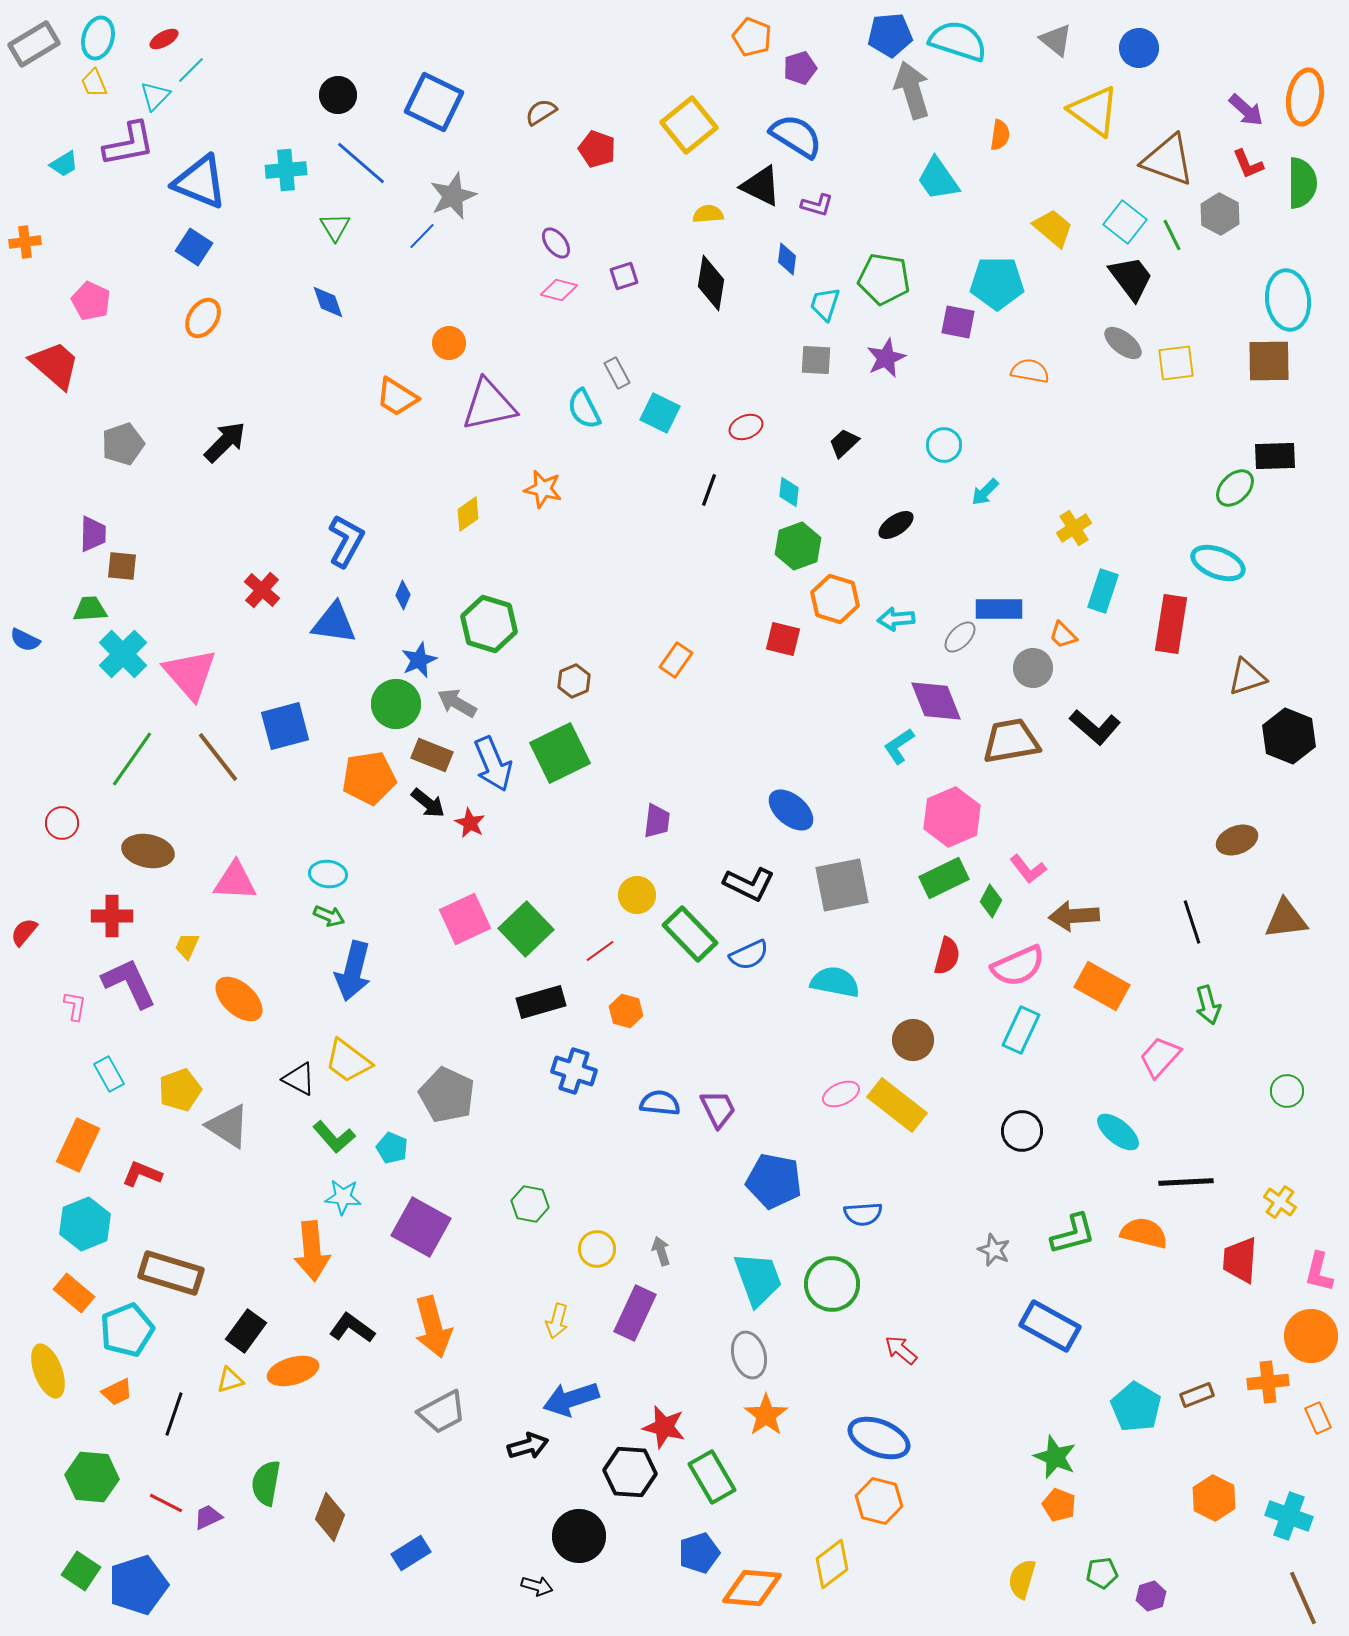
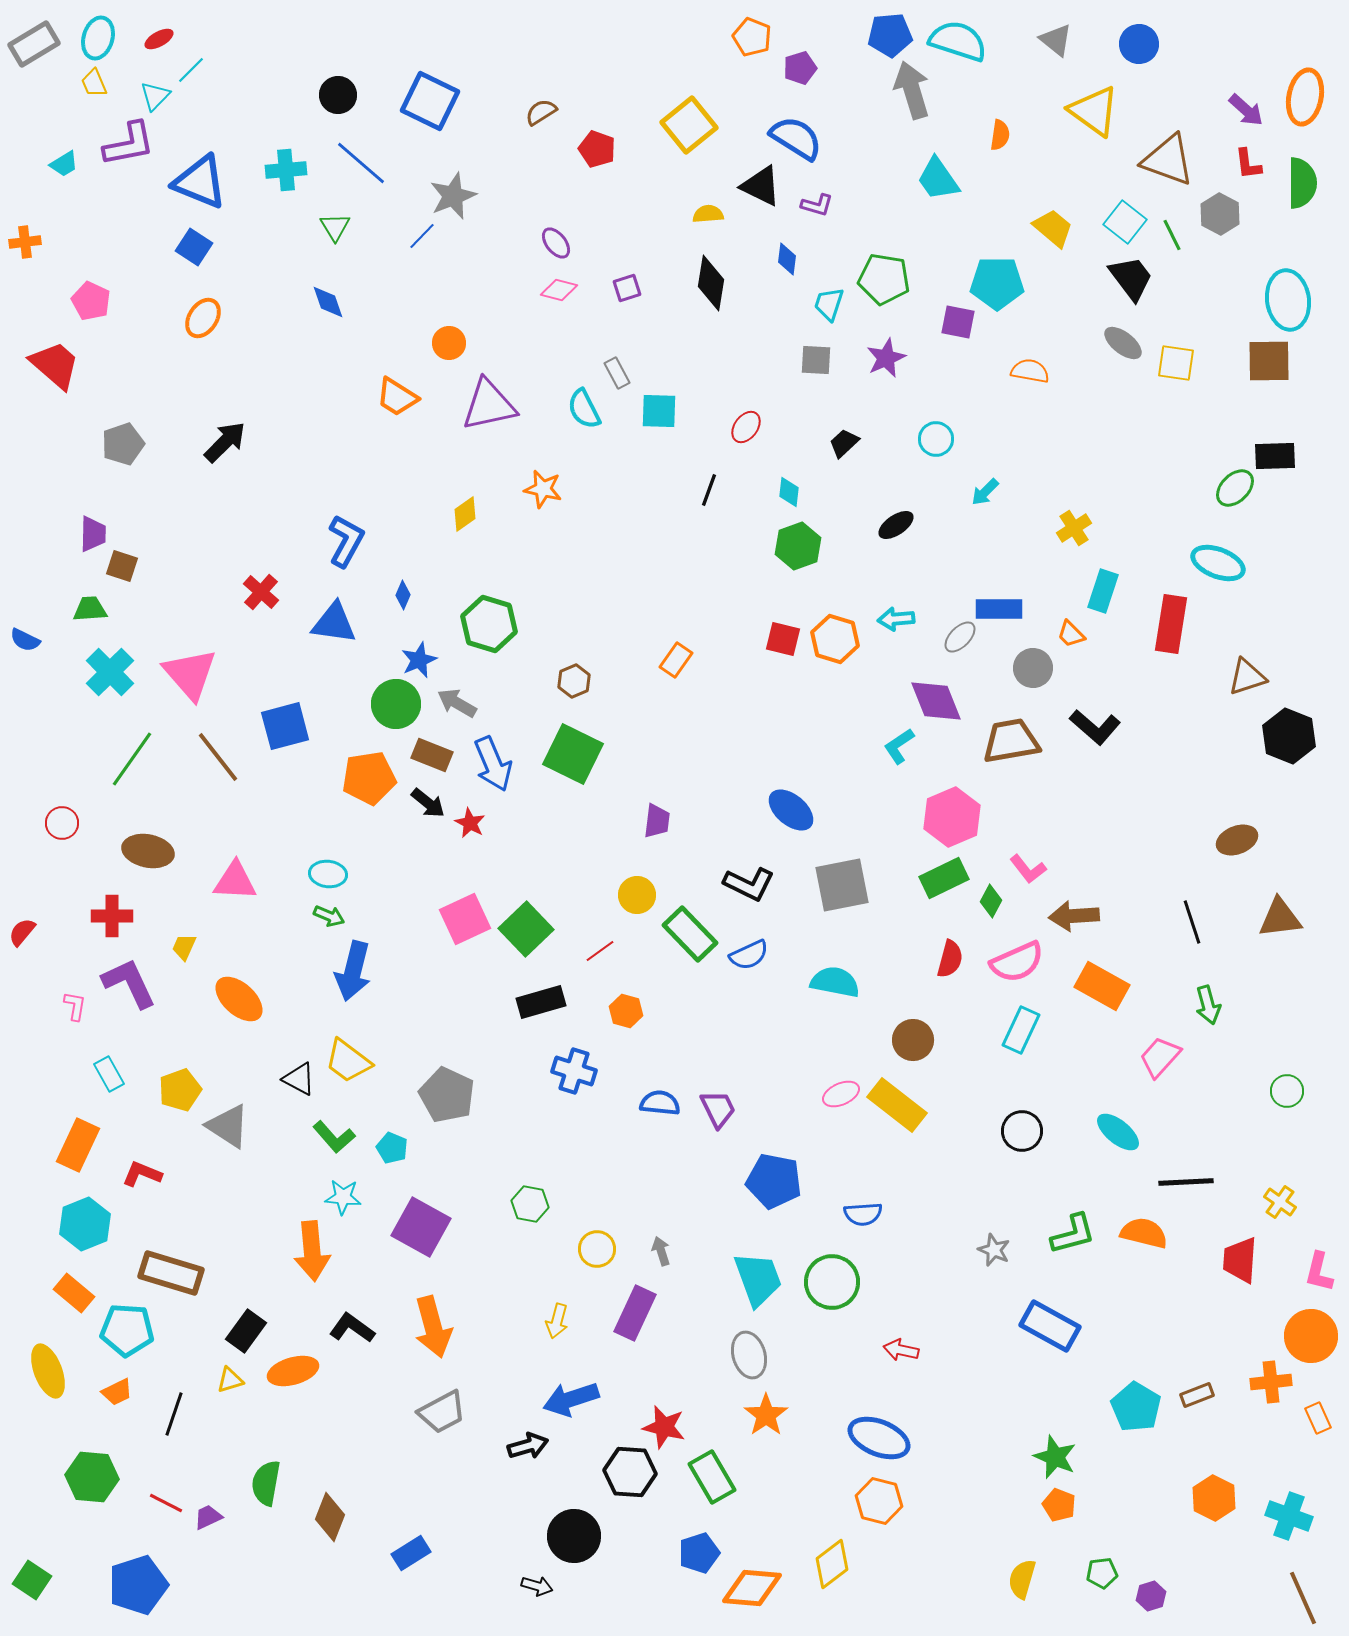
red ellipse at (164, 39): moved 5 px left
blue circle at (1139, 48): moved 4 px up
blue square at (434, 102): moved 4 px left, 1 px up
blue semicircle at (796, 136): moved 2 px down
red L-shape at (1248, 164): rotated 16 degrees clockwise
purple square at (624, 276): moved 3 px right, 12 px down
cyan trapezoid at (825, 304): moved 4 px right
yellow square at (1176, 363): rotated 15 degrees clockwise
cyan square at (660, 413): moved 1 px left, 2 px up; rotated 24 degrees counterclockwise
red ellipse at (746, 427): rotated 32 degrees counterclockwise
cyan circle at (944, 445): moved 8 px left, 6 px up
yellow diamond at (468, 514): moved 3 px left
brown square at (122, 566): rotated 12 degrees clockwise
red cross at (262, 590): moved 1 px left, 2 px down
orange hexagon at (835, 599): moved 40 px down
orange trapezoid at (1063, 635): moved 8 px right, 1 px up
cyan cross at (123, 654): moved 13 px left, 18 px down
green square at (560, 753): moved 13 px right, 1 px down; rotated 38 degrees counterclockwise
brown triangle at (1286, 919): moved 6 px left, 1 px up
red semicircle at (24, 932): moved 2 px left
yellow trapezoid at (187, 946): moved 3 px left, 1 px down
red semicircle at (947, 956): moved 3 px right, 3 px down
pink semicircle at (1018, 966): moved 1 px left, 4 px up
green circle at (832, 1284): moved 2 px up
cyan pentagon at (127, 1330): rotated 26 degrees clockwise
red arrow at (901, 1350): rotated 28 degrees counterclockwise
orange cross at (1268, 1382): moved 3 px right
black circle at (579, 1536): moved 5 px left
green square at (81, 1571): moved 49 px left, 9 px down
